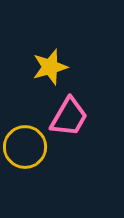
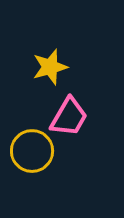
yellow circle: moved 7 px right, 4 px down
